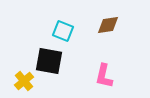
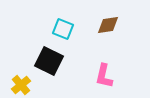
cyan square: moved 2 px up
black square: rotated 16 degrees clockwise
yellow cross: moved 3 px left, 4 px down
